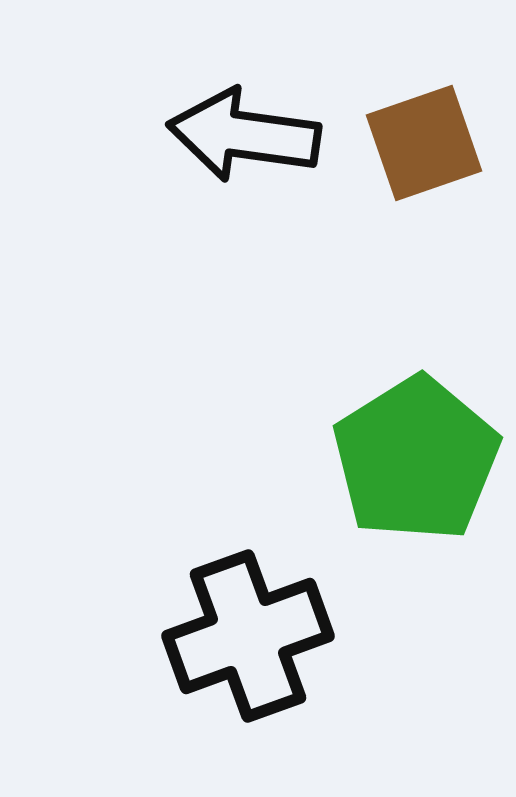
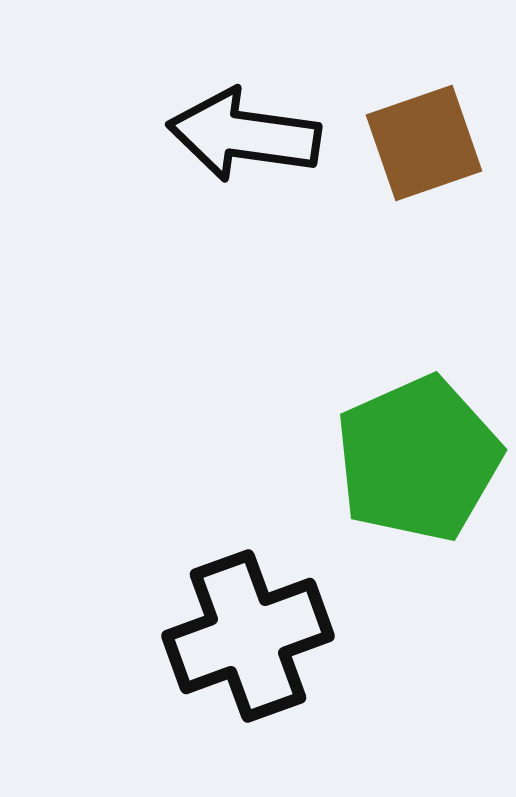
green pentagon: moved 2 px right; rotated 8 degrees clockwise
